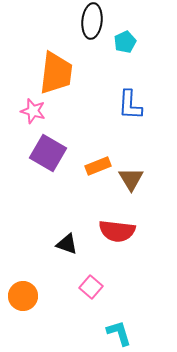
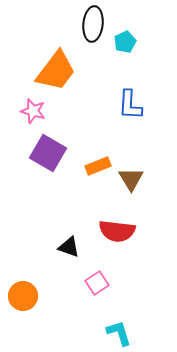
black ellipse: moved 1 px right, 3 px down
orange trapezoid: moved 2 px up; rotated 30 degrees clockwise
black triangle: moved 2 px right, 3 px down
pink square: moved 6 px right, 4 px up; rotated 15 degrees clockwise
